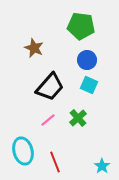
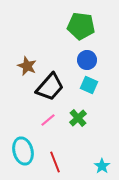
brown star: moved 7 px left, 18 px down
